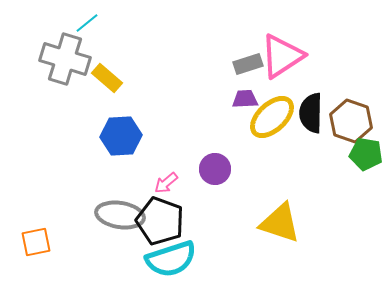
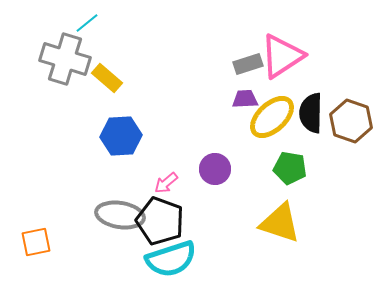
green pentagon: moved 76 px left, 14 px down
